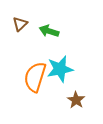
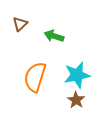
green arrow: moved 5 px right, 5 px down
cyan star: moved 17 px right, 6 px down
